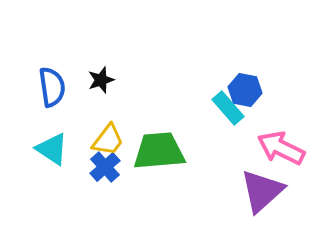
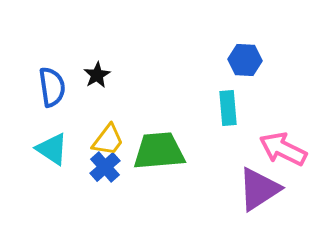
black star: moved 4 px left, 5 px up; rotated 12 degrees counterclockwise
blue hexagon: moved 30 px up; rotated 8 degrees counterclockwise
cyan rectangle: rotated 36 degrees clockwise
pink arrow: moved 2 px right, 1 px down
purple triangle: moved 3 px left, 2 px up; rotated 9 degrees clockwise
